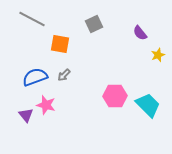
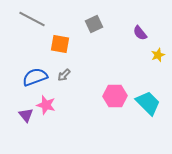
cyan trapezoid: moved 2 px up
